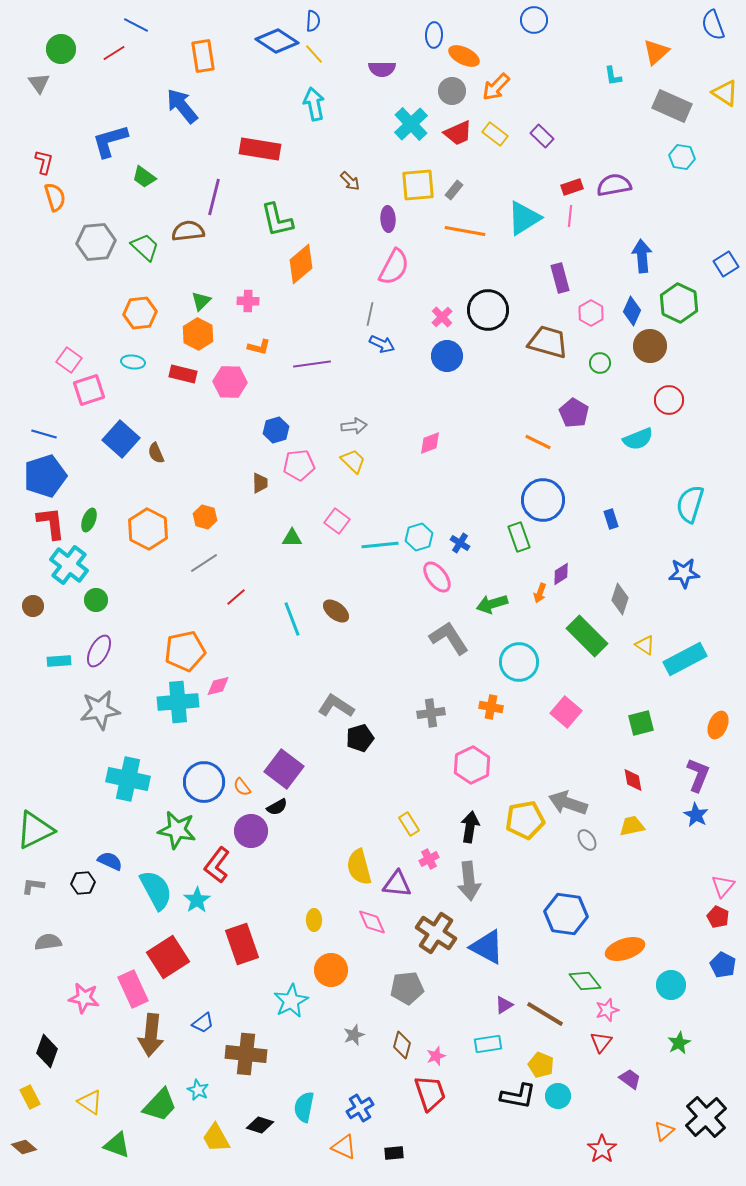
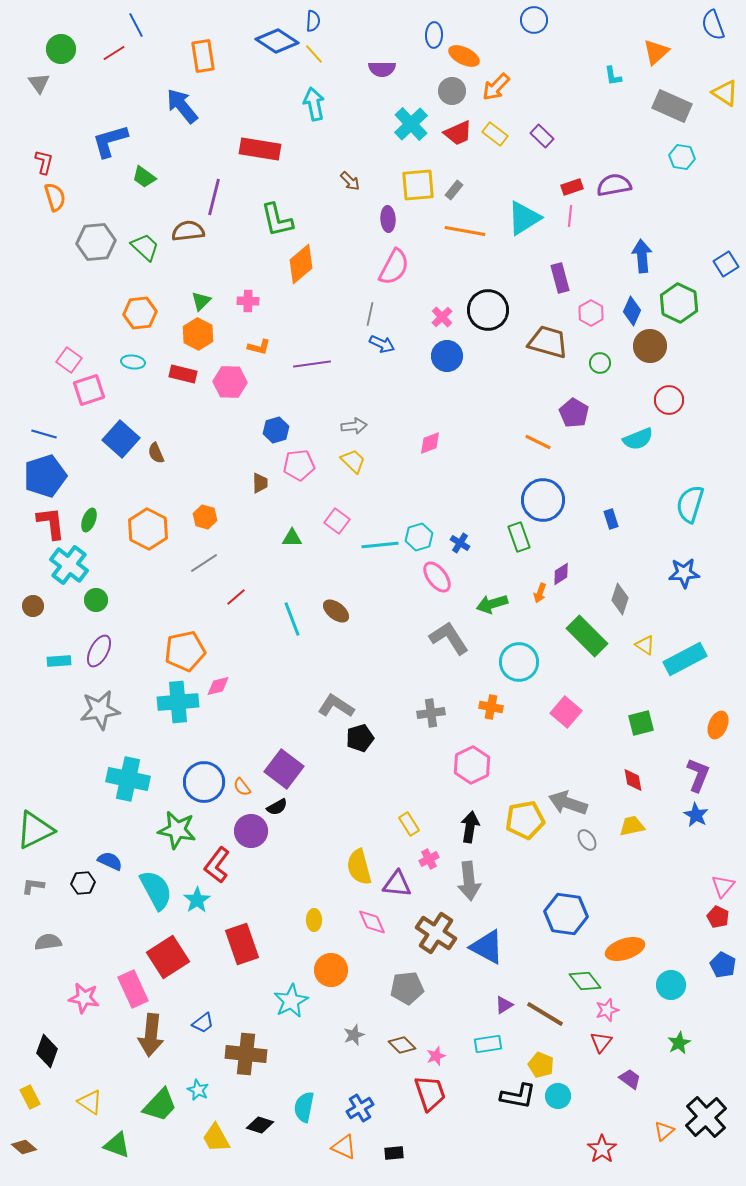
blue line at (136, 25): rotated 35 degrees clockwise
brown diamond at (402, 1045): rotated 60 degrees counterclockwise
